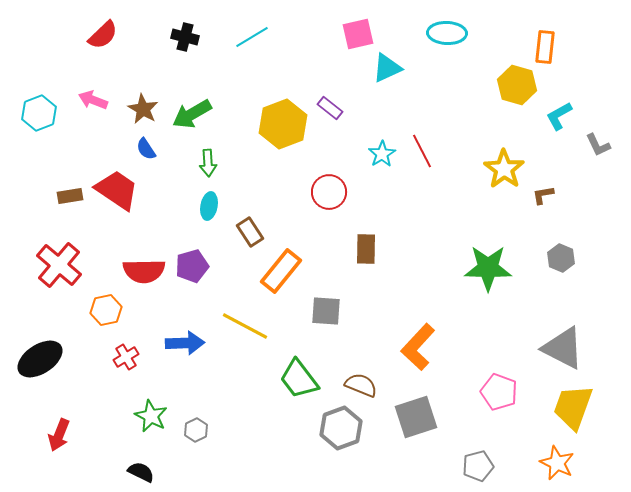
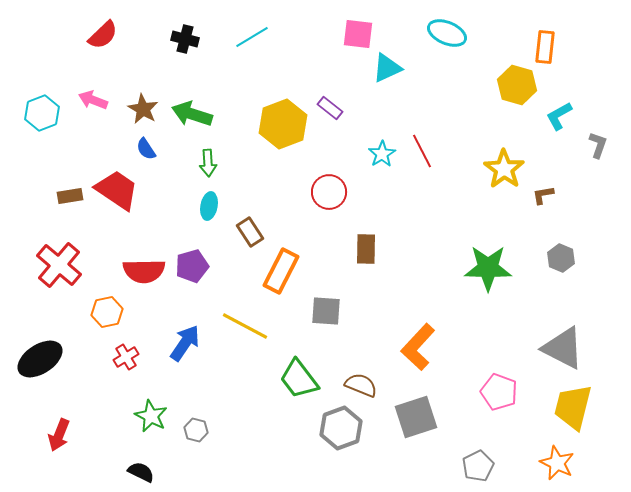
cyan ellipse at (447, 33): rotated 21 degrees clockwise
pink square at (358, 34): rotated 20 degrees clockwise
black cross at (185, 37): moved 2 px down
cyan hexagon at (39, 113): moved 3 px right
green arrow at (192, 114): rotated 48 degrees clockwise
gray L-shape at (598, 145): rotated 136 degrees counterclockwise
orange rectangle at (281, 271): rotated 12 degrees counterclockwise
orange hexagon at (106, 310): moved 1 px right, 2 px down
blue arrow at (185, 343): rotated 54 degrees counterclockwise
yellow trapezoid at (573, 407): rotated 6 degrees counterclockwise
gray hexagon at (196, 430): rotated 20 degrees counterclockwise
gray pentagon at (478, 466): rotated 12 degrees counterclockwise
